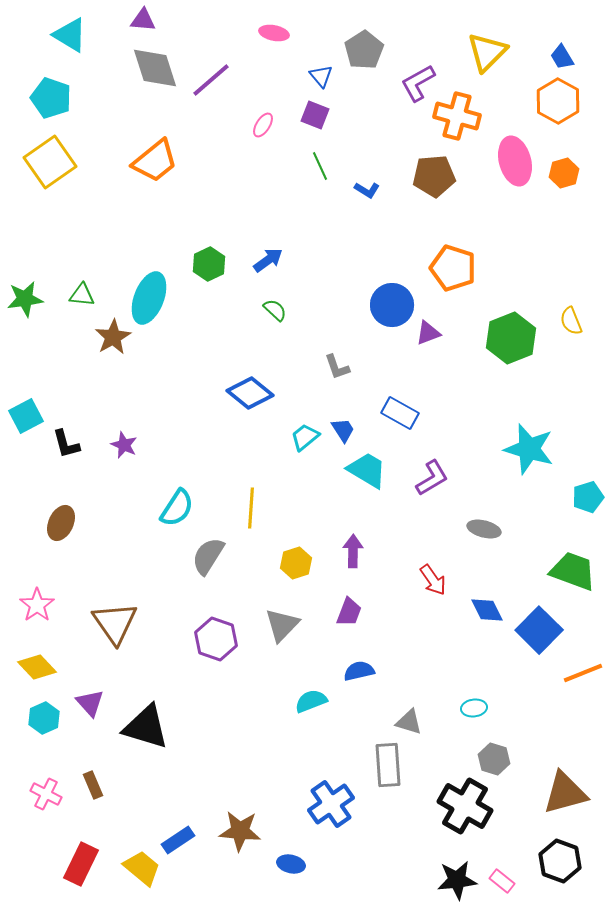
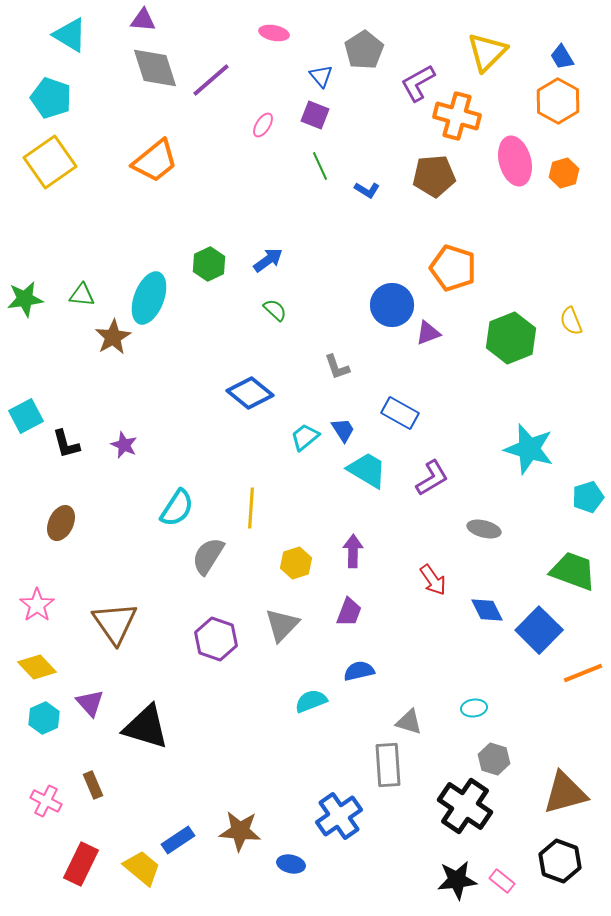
pink cross at (46, 794): moved 7 px down
blue cross at (331, 804): moved 8 px right, 12 px down
black cross at (465, 806): rotated 4 degrees clockwise
